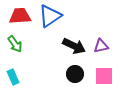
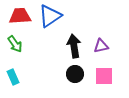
black arrow: rotated 125 degrees counterclockwise
